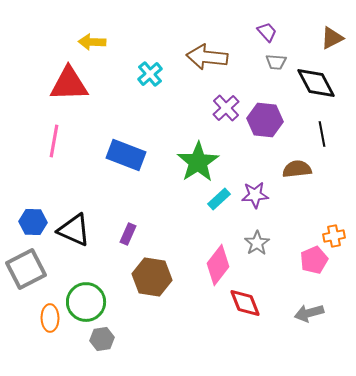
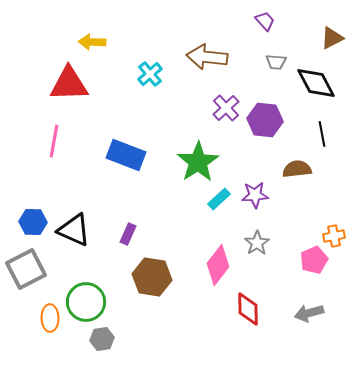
purple trapezoid: moved 2 px left, 11 px up
red diamond: moved 3 px right, 6 px down; rotated 20 degrees clockwise
